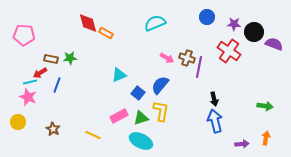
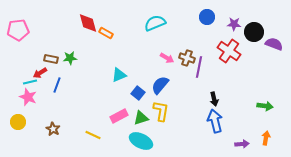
pink pentagon: moved 6 px left, 5 px up; rotated 10 degrees counterclockwise
